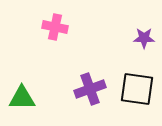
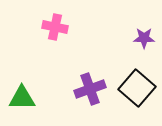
black square: moved 1 px up; rotated 33 degrees clockwise
